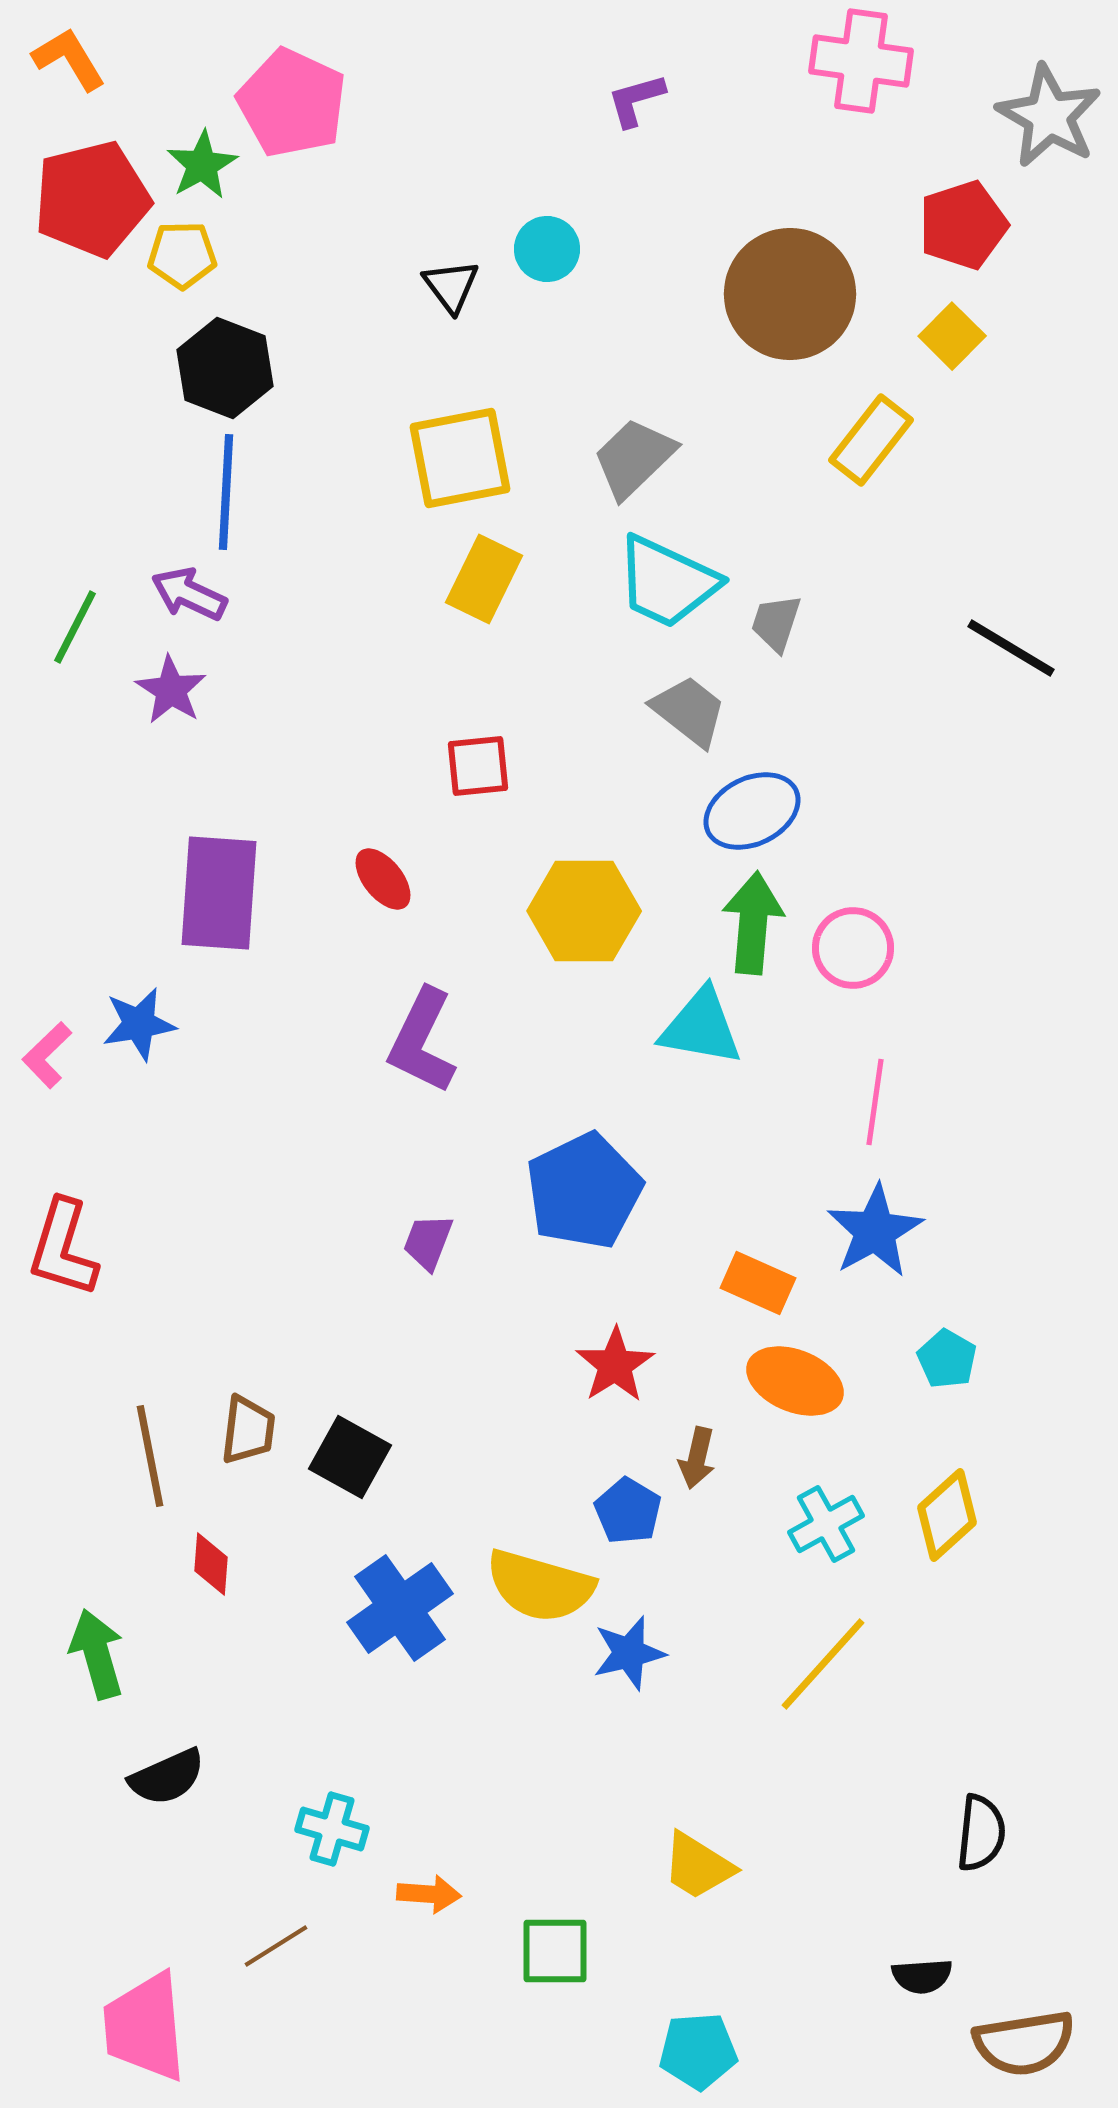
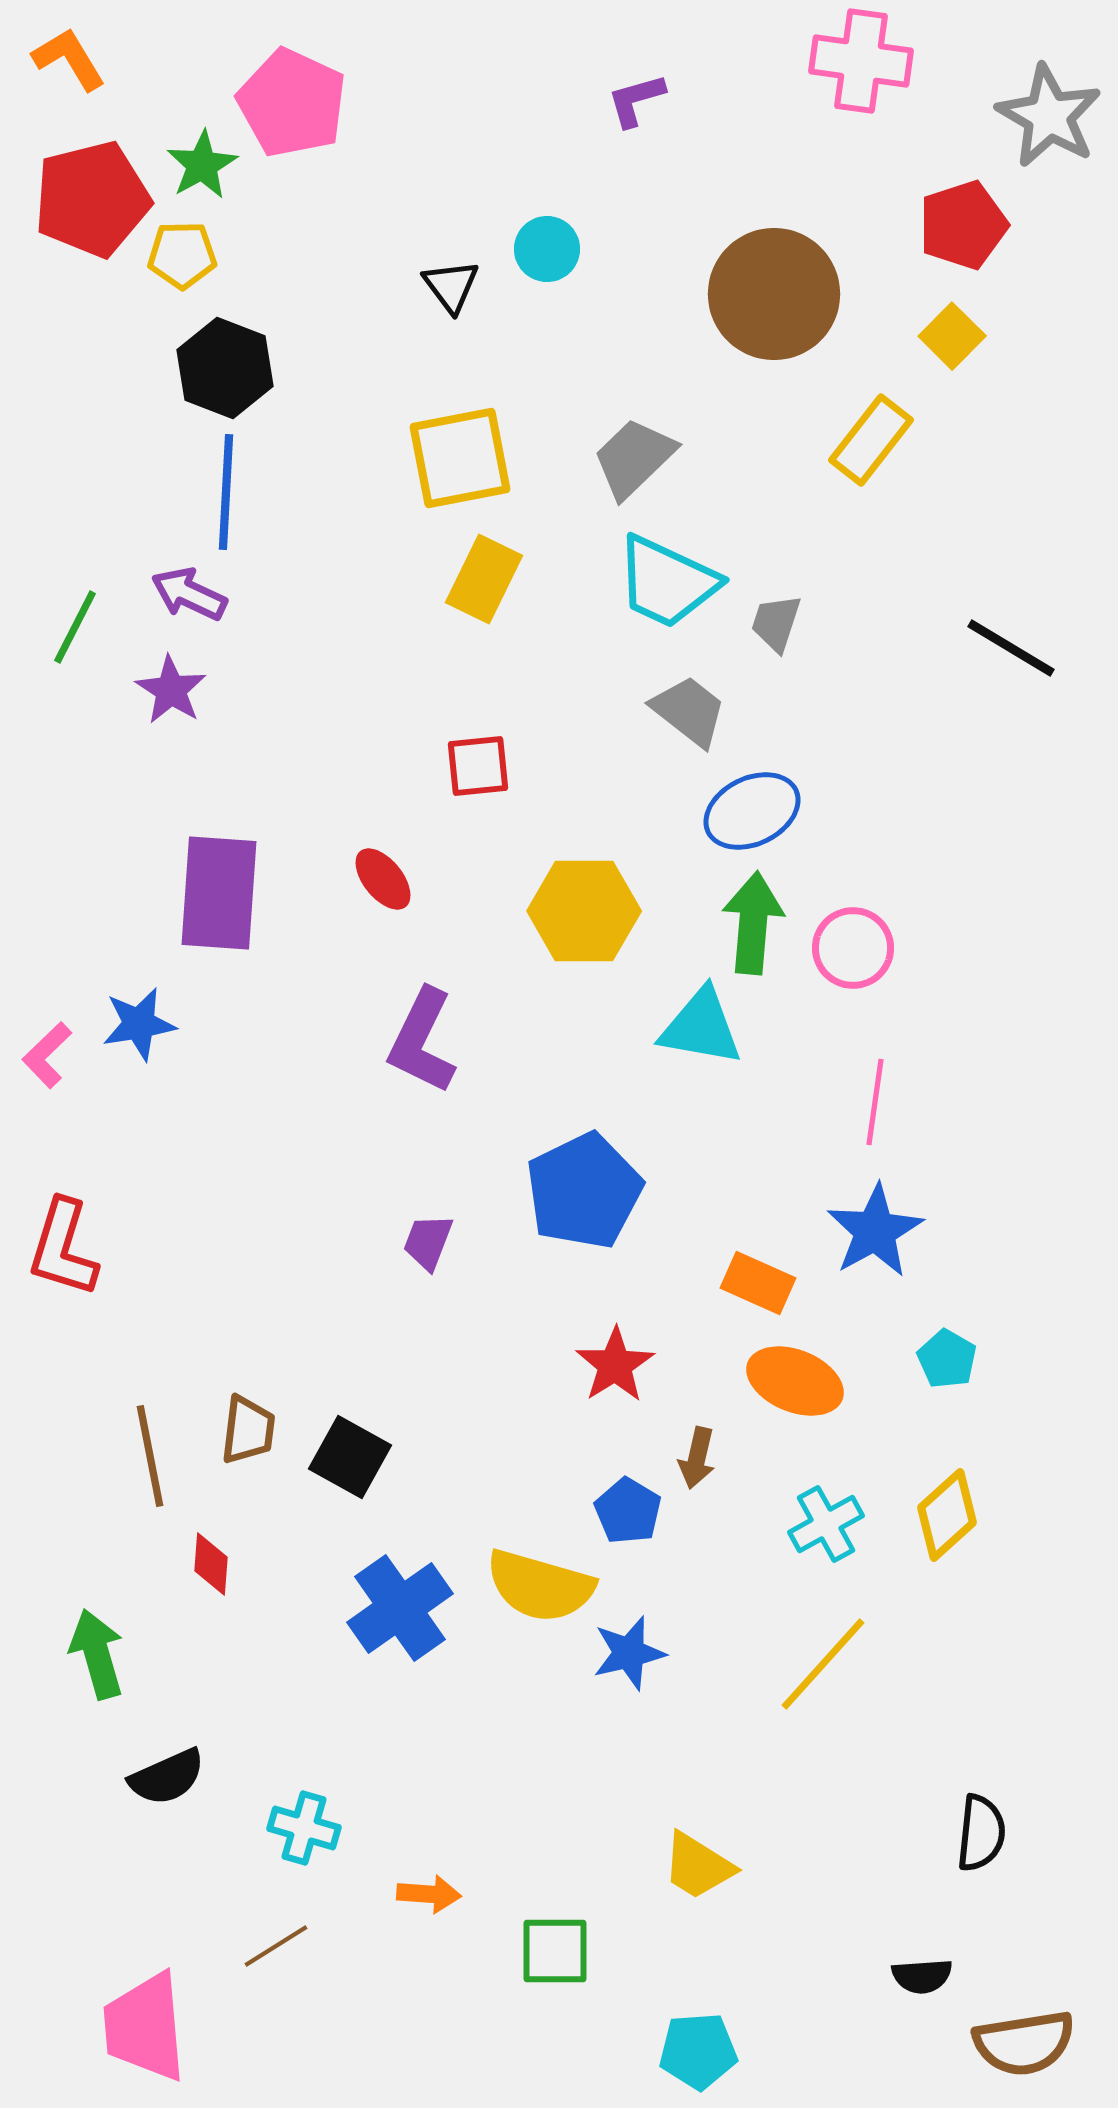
brown circle at (790, 294): moved 16 px left
cyan cross at (332, 1829): moved 28 px left, 1 px up
